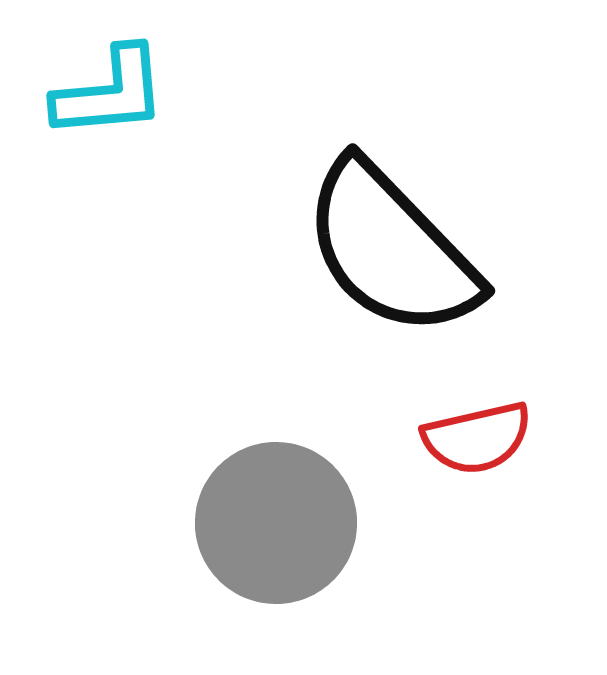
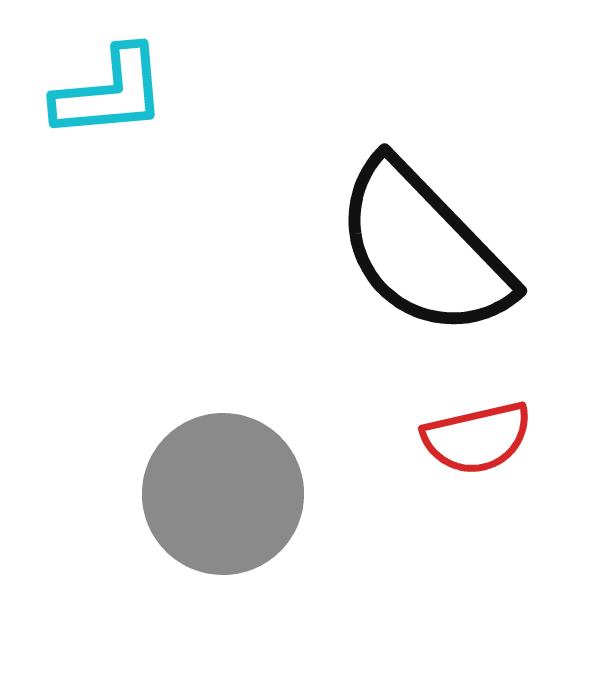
black semicircle: moved 32 px right
gray circle: moved 53 px left, 29 px up
